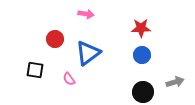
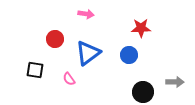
blue circle: moved 13 px left
gray arrow: rotated 18 degrees clockwise
